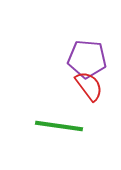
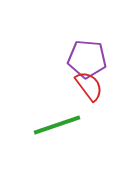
green line: moved 2 px left, 1 px up; rotated 27 degrees counterclockwise
